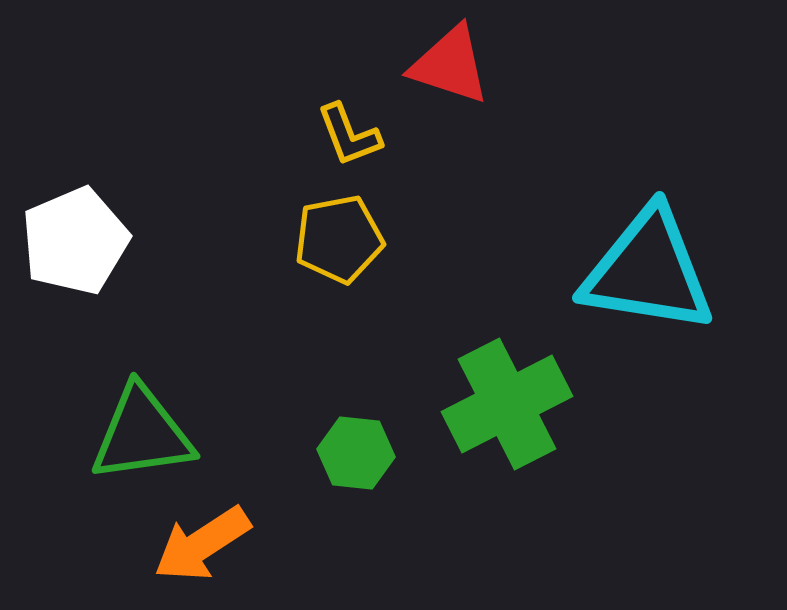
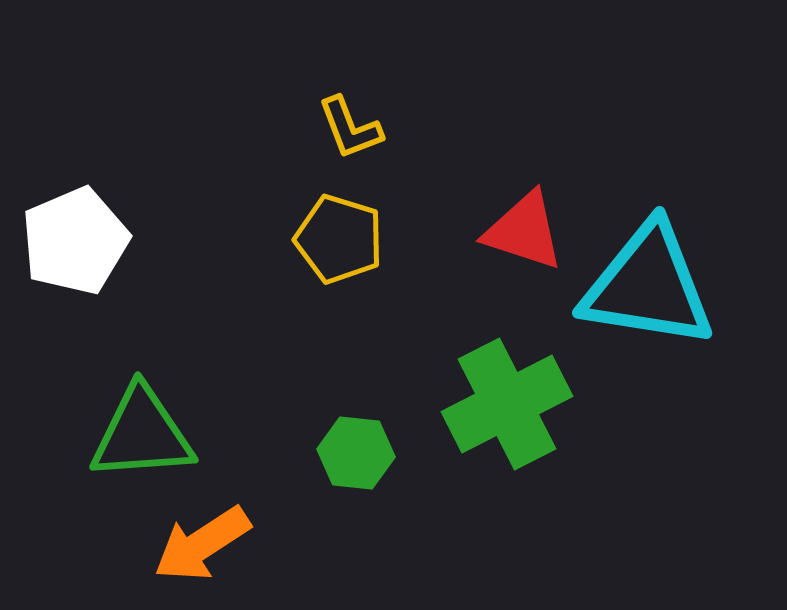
red triangle: moved 74 px right, 166 px down
yellow L-shape: moved 1 px right, 7 px up
yellow pentagon: rotated 28 degrees clockwise
cyan triangle: moved 15 px down
green triangle: rotated 4 degrees clockwise
